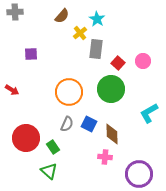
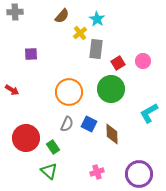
red square: rotated 16 degrees clockwise
pink cross: moved 8 px left, 15 px down; rotated 24 degrees counterclockwise
